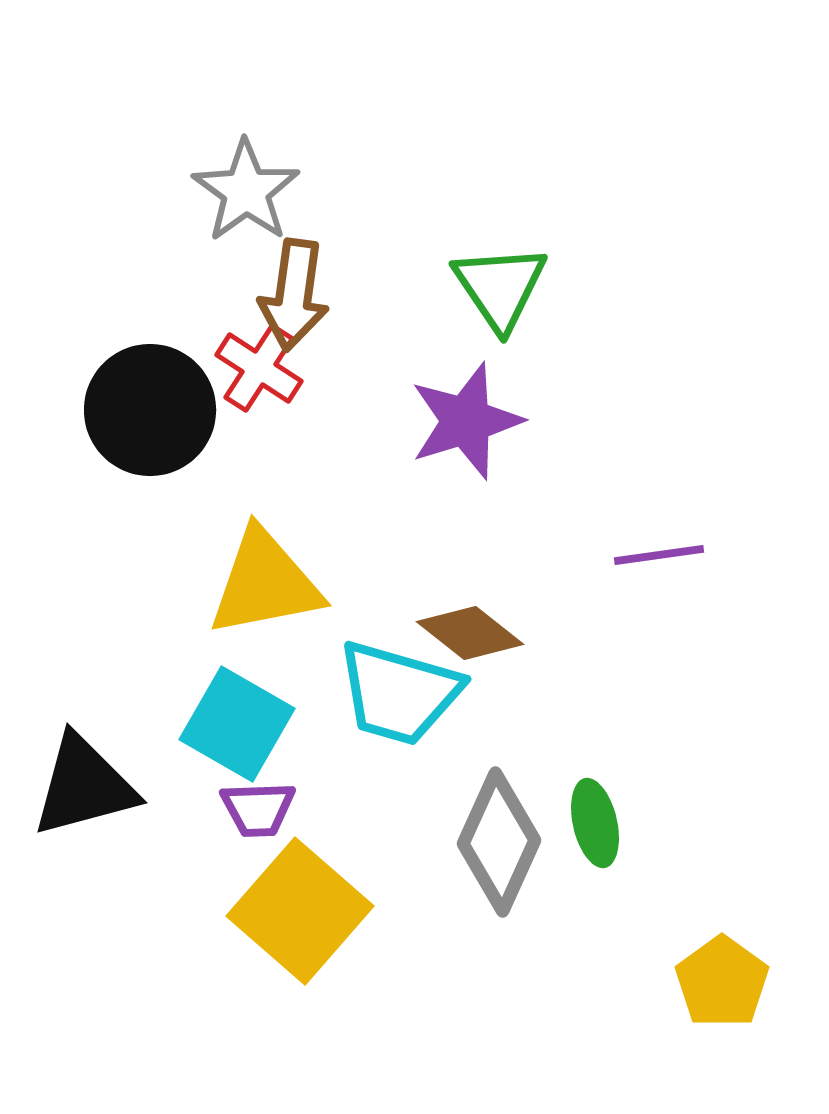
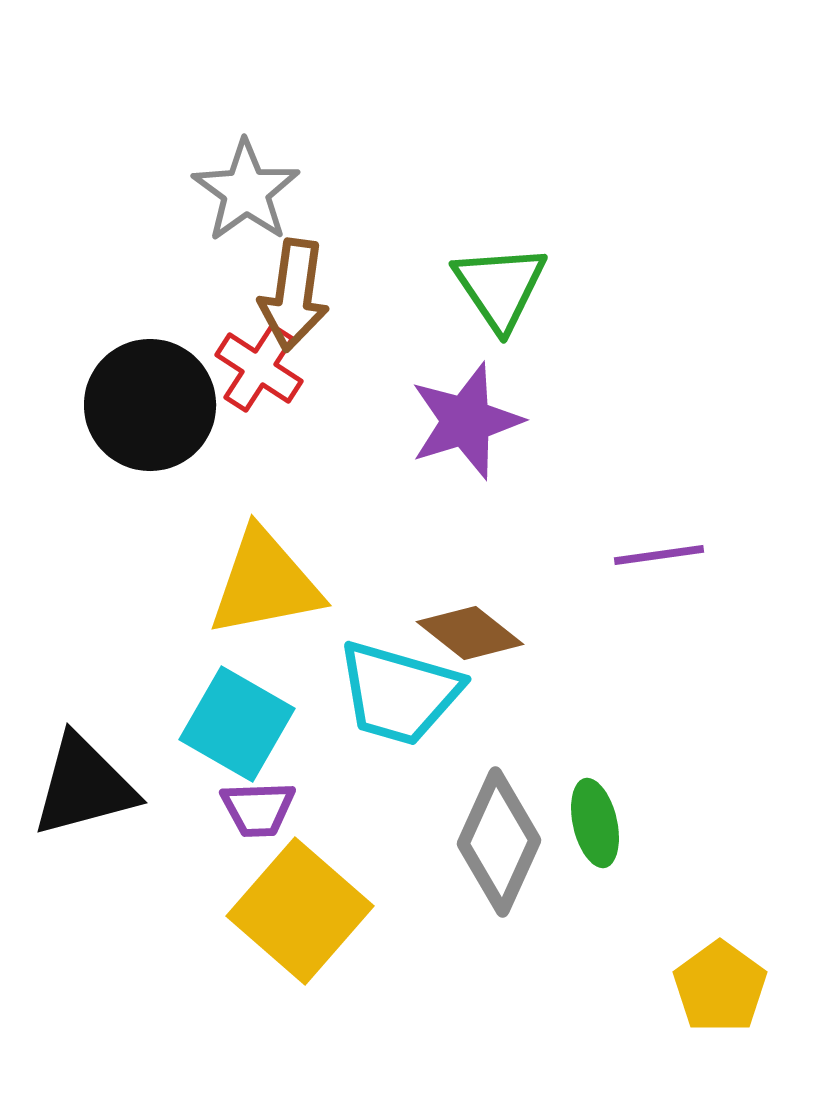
black circle: moved 5 px up
yellow pentagon: moved 2 px left, 5 px down
